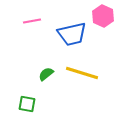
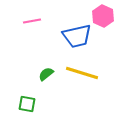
blue trapezoid: moved 5 px right, 2 px down
